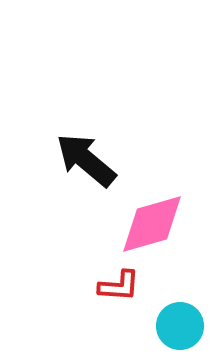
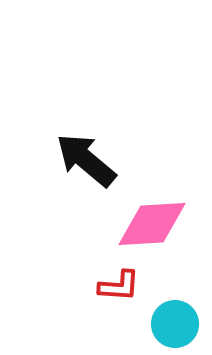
pink diamond: rotated 12 degrees clockwise
cyan circle: moved 5 px left, 2 px up
